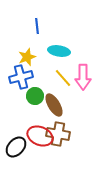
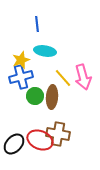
blue line: moved 2 px up
cyan ellipse: moved 14 px left
yellow star: moved 6 px left, 3 px down
pink arrow: rotated 15 degrees counterclockwise
brown ellipse: moved 2 px left, 8 px up; rotated 35 degrees clockwise
red ellipse: moved 4 px down
black ellipse: moved 2 px left, 3 px up
